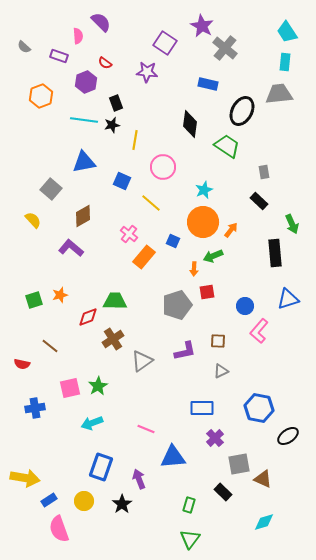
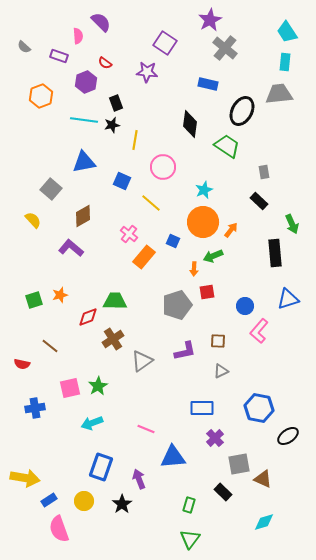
purple star at (202, 26): moved 8 px right, 6 px up; rotated 15 degrees clockwise
